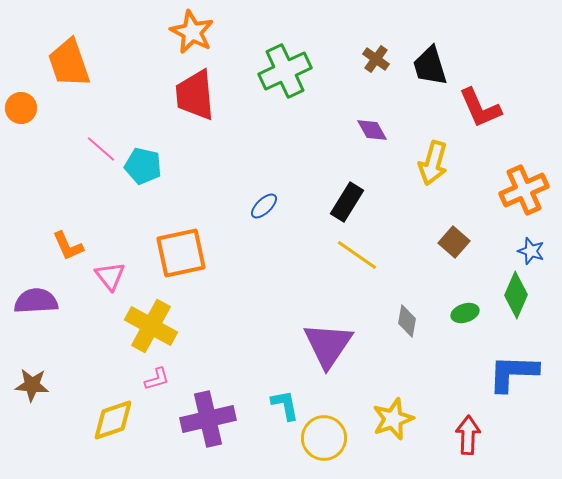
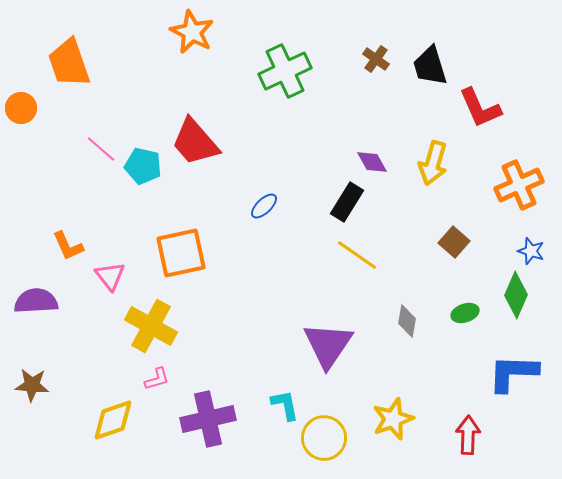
red trapezoid: moved 47 px down; rotated 36 degrees counterclockwise
purple diamond: moved 32 px down
orange cross: moved 5 px left, 5 px up
